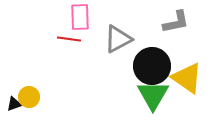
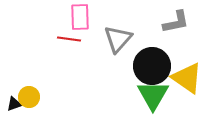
gray triangle: rotated 20 degrees counterclockwise
